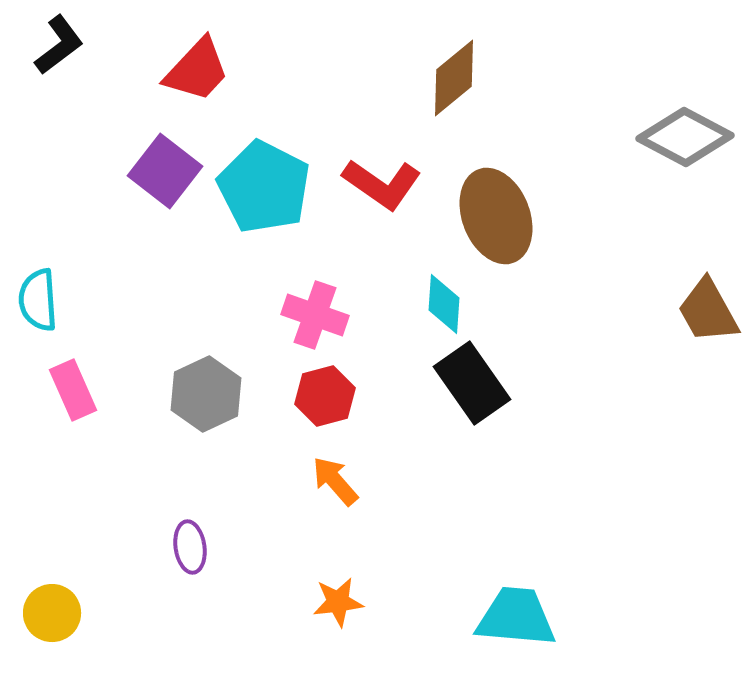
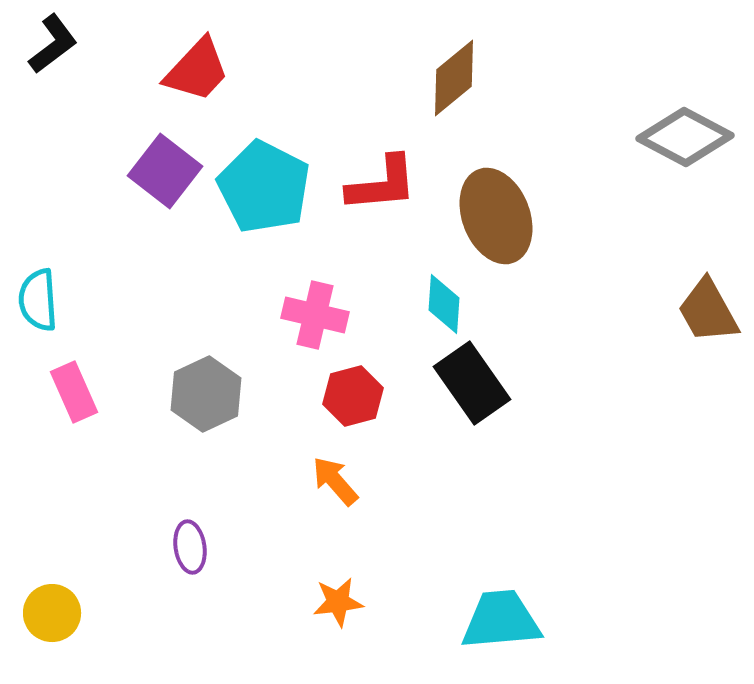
black L-shape: moved 6 px left, 1 px up
red L-shape: rotated 40 degrees counterclockwise
pink cross: rotated 6 degrees counterclockwise
pink rectangle: moved 1 px right, 2 px down
red hexagon: moved 28 px right
cyan trapezoid: moved 15 px left, 3 px down; rotated 10 degrees counterclockwise
